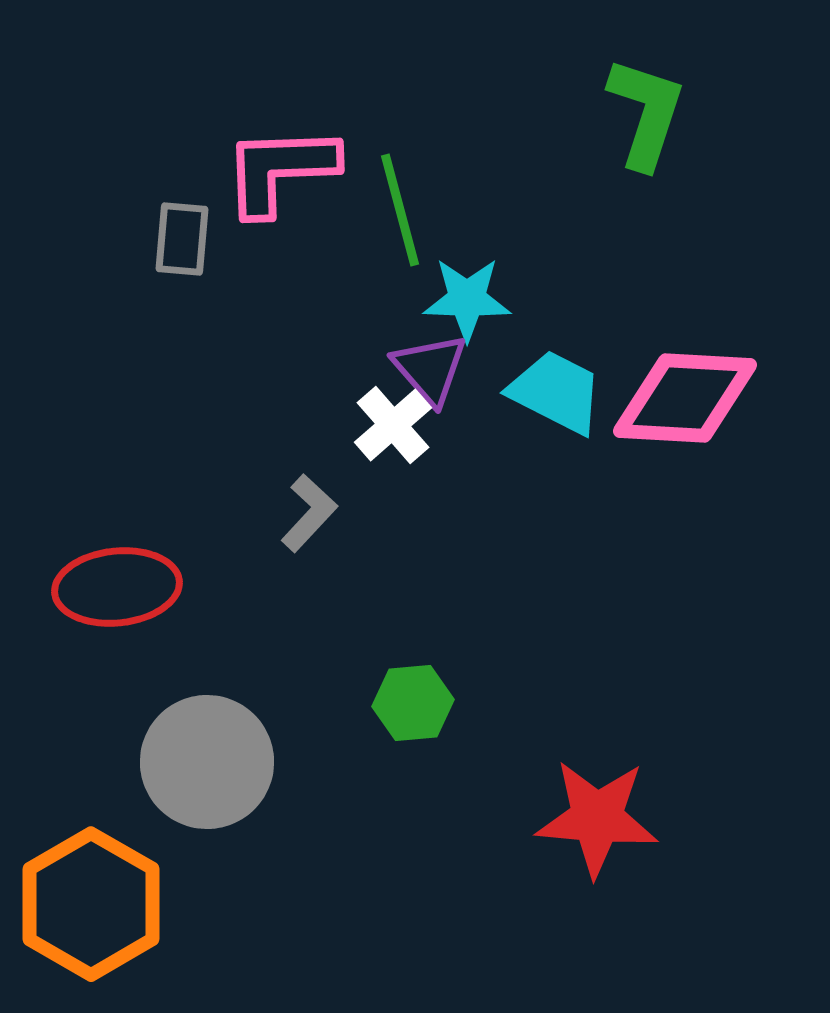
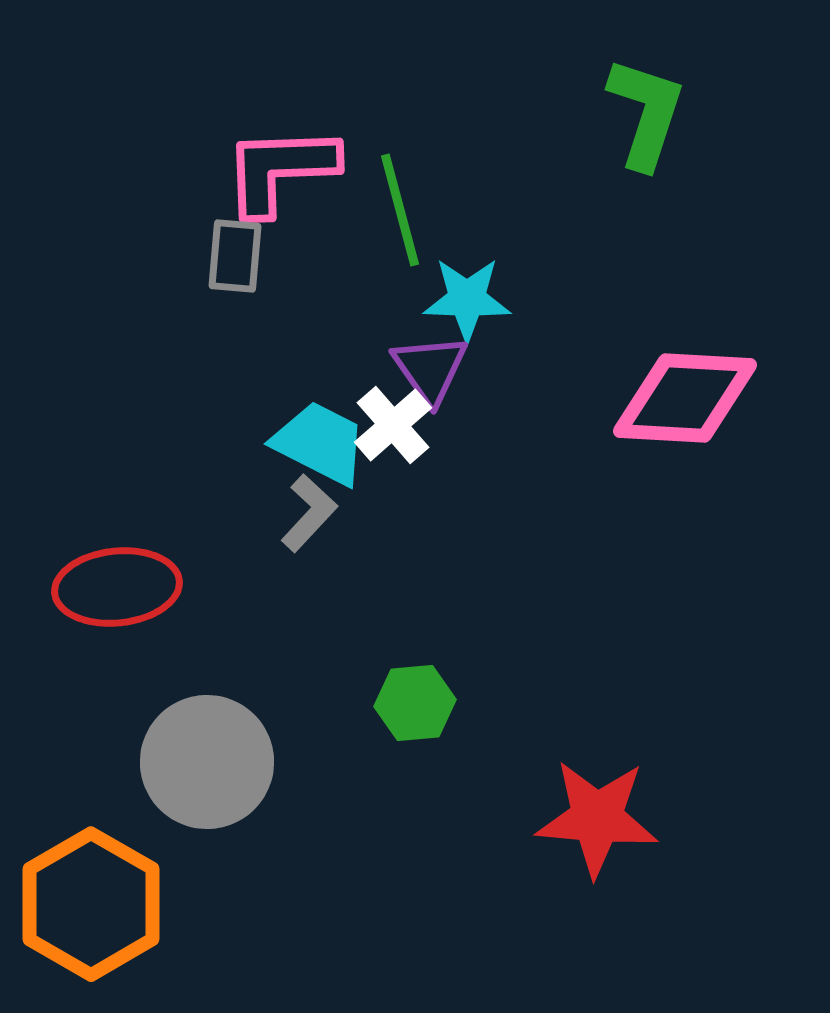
gray rectangle: moved 53 px right, 17 px down
purple triangle: rotated 6 degrees clockwise
cyan trapezoid: moved 236 px left, 51 px down
green hexagon: moved 2 px right
